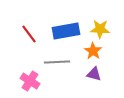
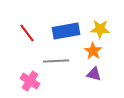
red line: moved 2 px left, 1 px up
gray line: moved 1 px left, 1 px up
